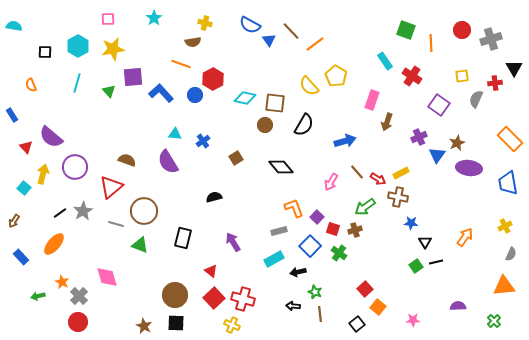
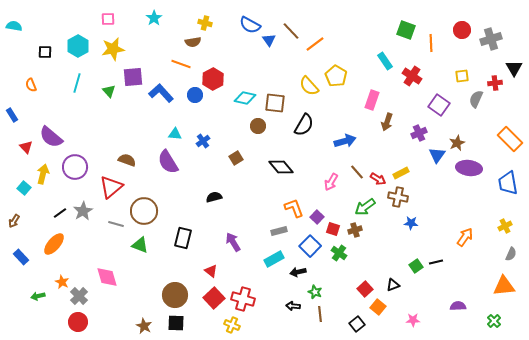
brown circle at (265, 125): moved 7 px left, 1 px down
purple cross at (419, 137): moved 4 px up
black triangle at (425, 242): moved 32 px left, 43 px down; rotated 40 degrees clockwise
